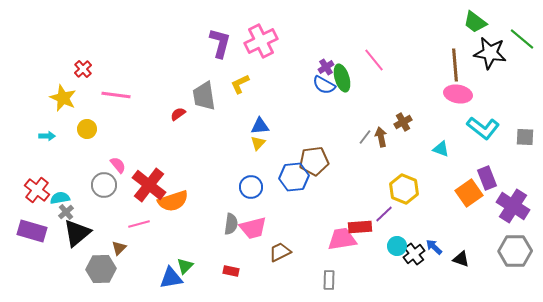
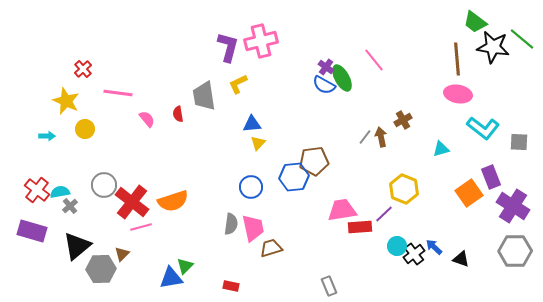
pink cross at (261, 41): rotated 12 degrees clockwise
purple L-shape at (220, 43): moved 8 px right, 4 px down
black star at (490, 53): moved 3 px right, 6 px up
brown line at (455, 65): moved 2 px right, 6 px up
purple cross at (326, 67): rotated 21 degrees counterclockwise
green ellipse at (342, 78): rotated 12 degrees counterclockwise
yellow L-shape at (240, 84): moved 2 px left
pink line at (116, 95): moved 2 px right, 2 px up
yellow star at (63, 98): moved 3 px right, 3 px down
red semicircle at (178, 114): rotated 63 degrees counterclockwise
brown cross at (403, 122): moved 2 px up
blue triangle at (260, 126): moved 8 px left, 2 px up
yellow circle at (87, 129): moved 2 px left
gray square at (525, 137): moved 6 px left, 5 px down
cyan triangle at (441, 149): rotated 36 degrees counterclockwise
pink semicircle at (118, 165): moved 29 px right, 46 px up
purple rectangle at (487, 178): moved 4 px right, 1 px up
red cross at (149, 185): moved 17 px left, 17 px down
cyan semicircle at (60, 198): moved 6 px up
gray cross at (66, 212): moved 4 px right, 6 px up
pink line at (139, 224): moved 2 px right, 3 px down
pink trapezoid at (253, 228): rotated 88 degrees counterclockwise
black triangle at (77, 233): moved 13 px down
pink trapezoid at (342, 239): moved 29 px up
brown triangle at (119, 248): moved 3 px right, 6 px down
brown trapezoid at (280, 252): moved 9 px left, 4 px up; rotated 10 degrees clockwise
red rectangle at (231, 271): moved 15 px down
gray rectangle at (329, 280): moved 6 px down; rotated 24 degrees counterclockwise
